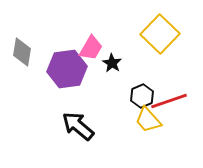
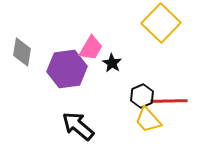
yellow square: moved 1 px right, 11 px up
red line: rotated 18 degrees clockwise
